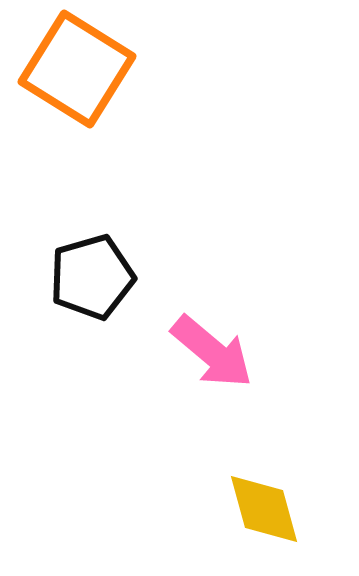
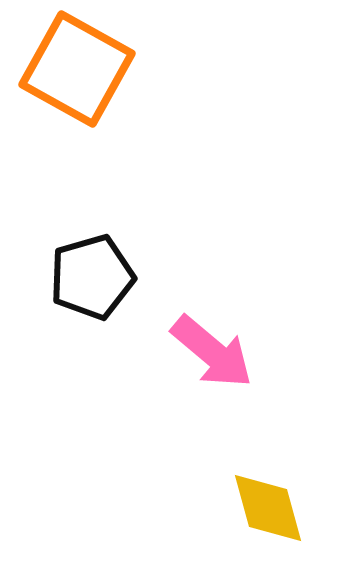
orange square: rotated 3 degrees counterclockwise
yellow diamond: moved 4 px right, 1 px up
